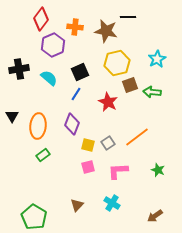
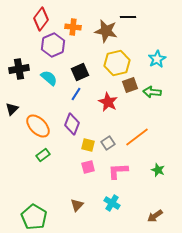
orange cross: moved 2 px left
black triangle: moved 7 px up; rotated 16 degrees clockwise
orange ellipse: rotated 50 degrees counterclockwise
